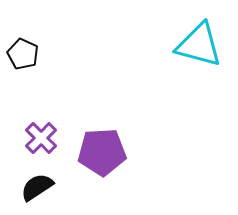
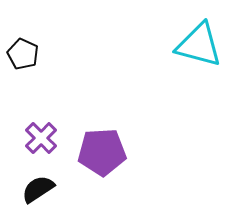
black semicircle: moved 1 px right, 2 px down
